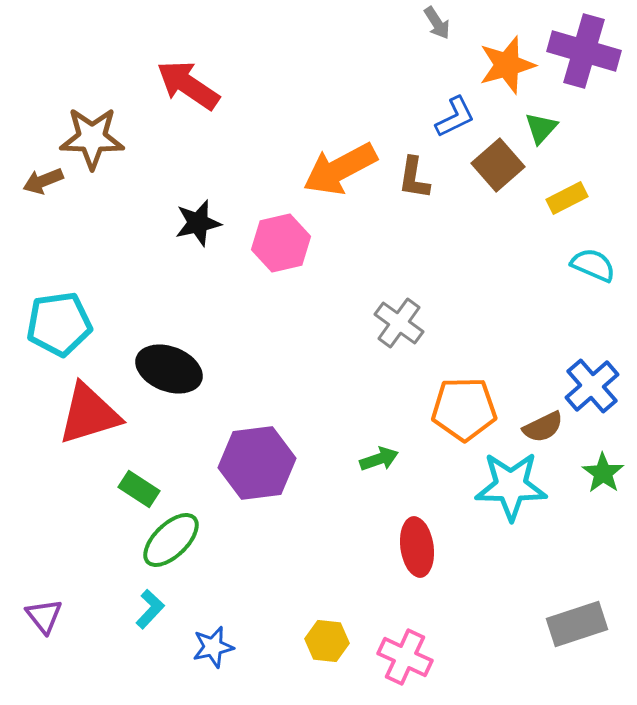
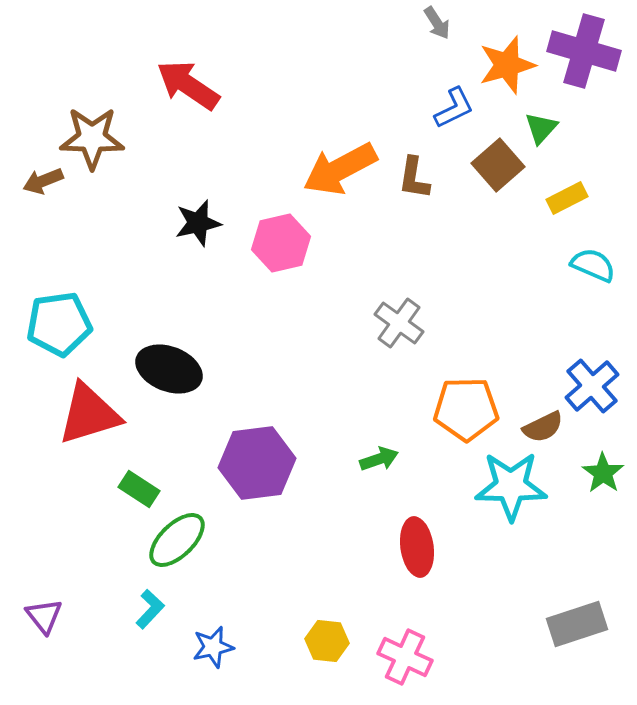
blue L-shape: moved 1 px left, 9 px up
orange pentagon: moved 2 px right
green ellipse: moved 6 px right
